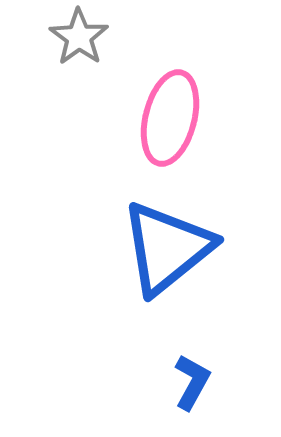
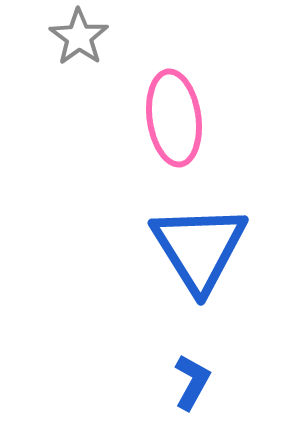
pink ellipse: moved 4 px right; rotated 22 degrees counterclockwise
blue triangle: moved 32 px right; rotated 23 degrees counterclockwise
